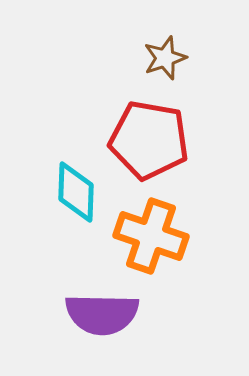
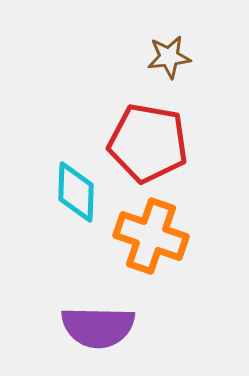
brown star: moved 4 px right, 1 px up; rotated 12 degrees clockwise
red pentagon: moved 1 px left, 3 px down
purple semicircle: moved 4 px left, 13 px down
